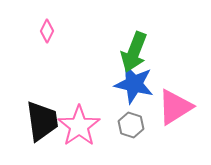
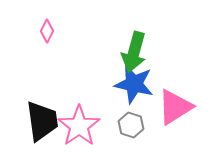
green arrow: rotated 6 degrees counterclockwise
